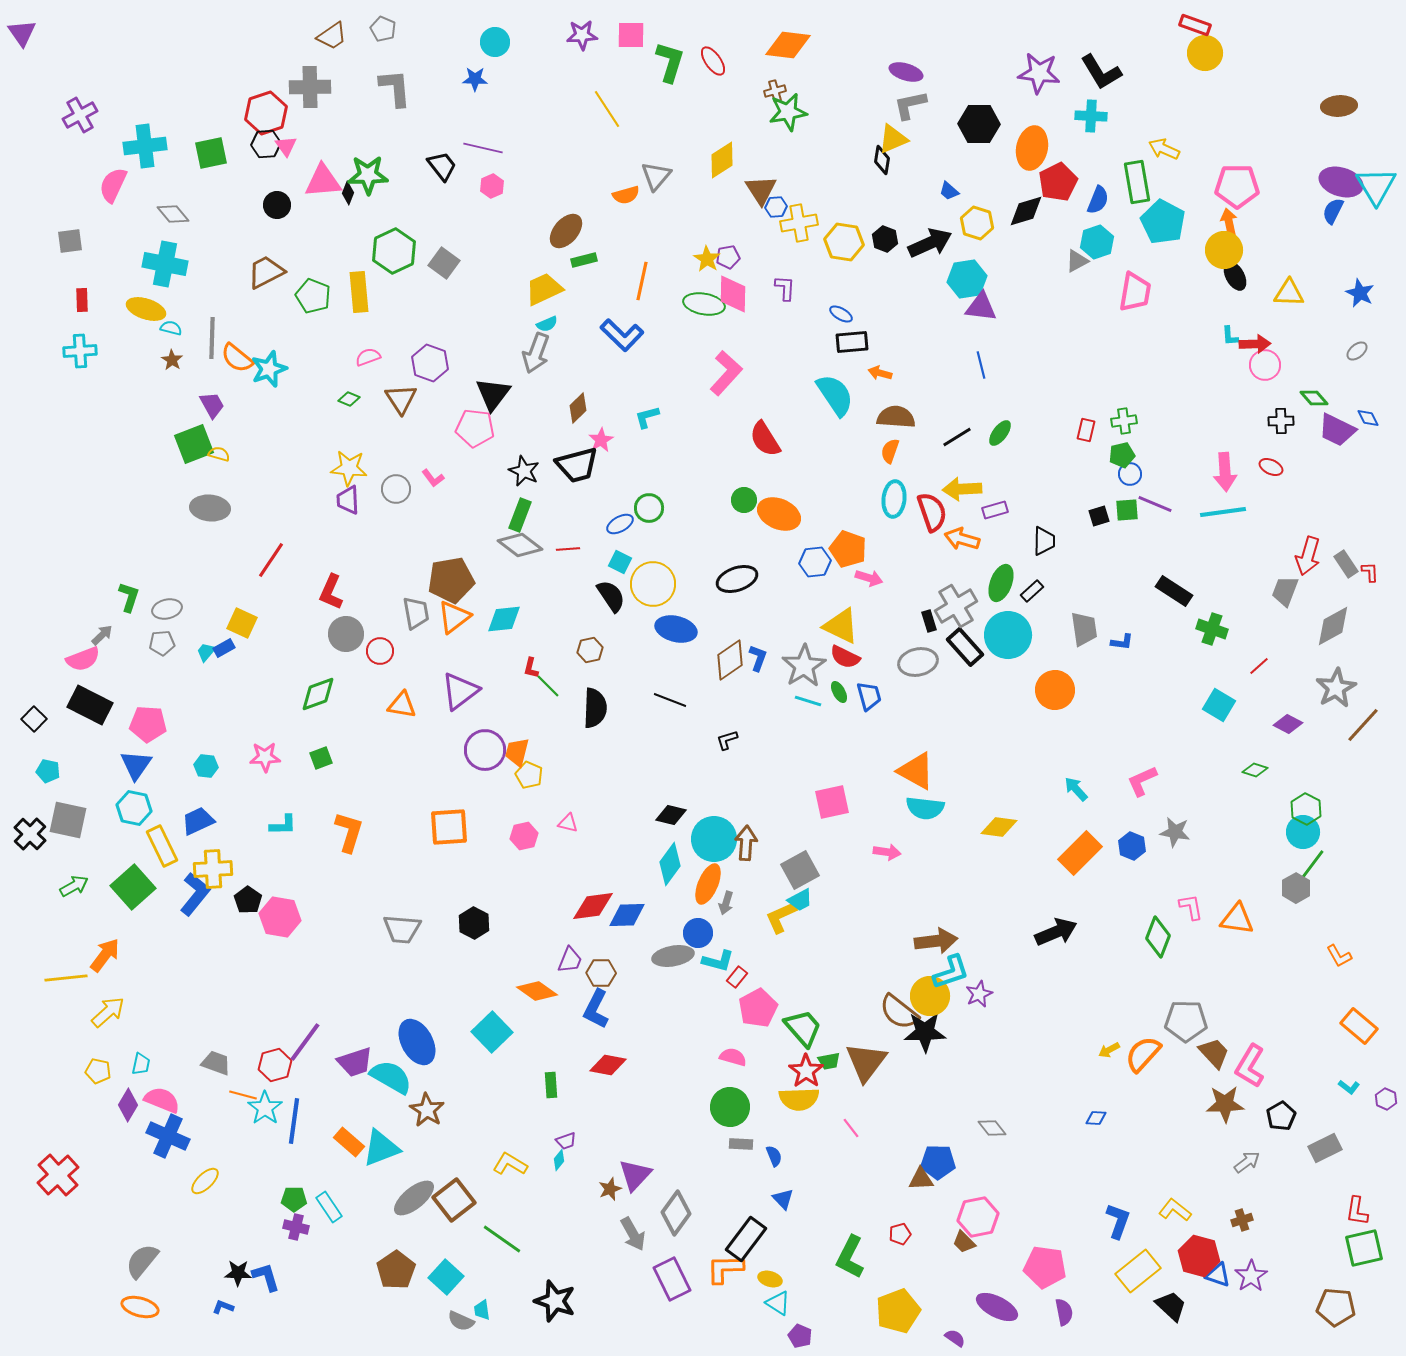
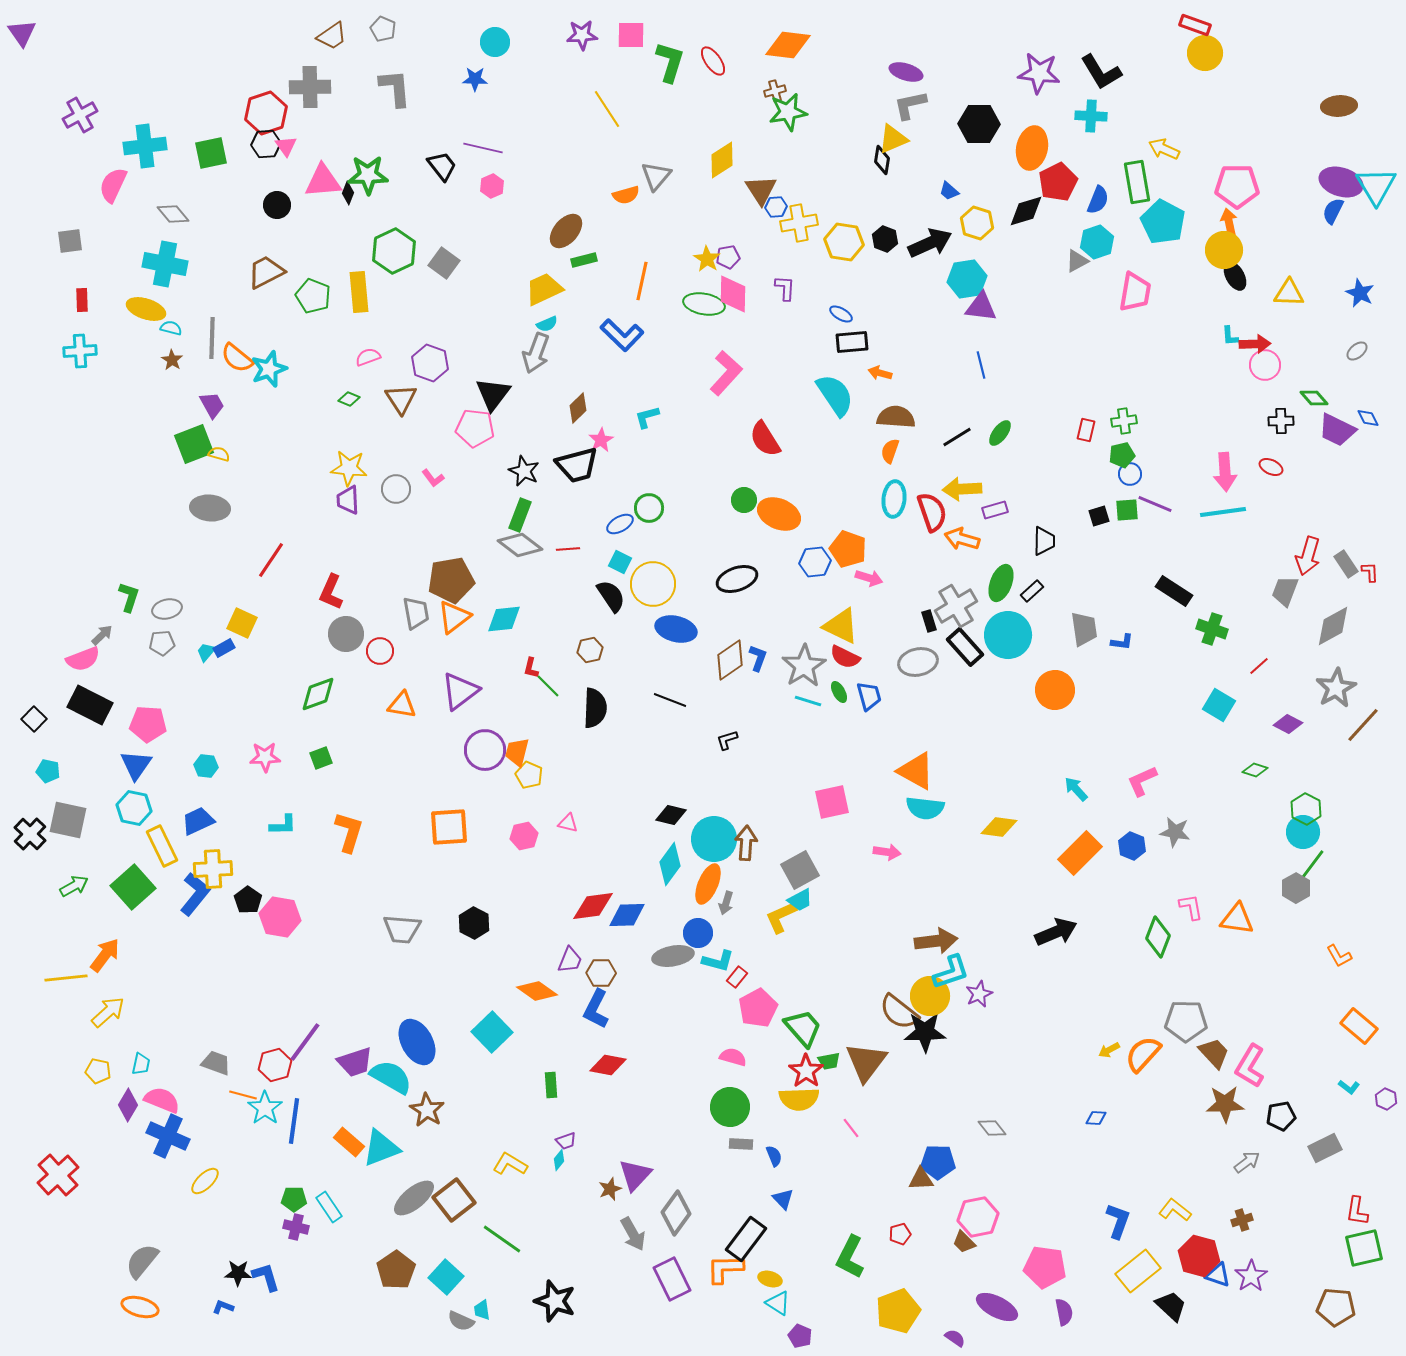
black pentagon at (1281, 1116): rotated 20 degrees clockwise
